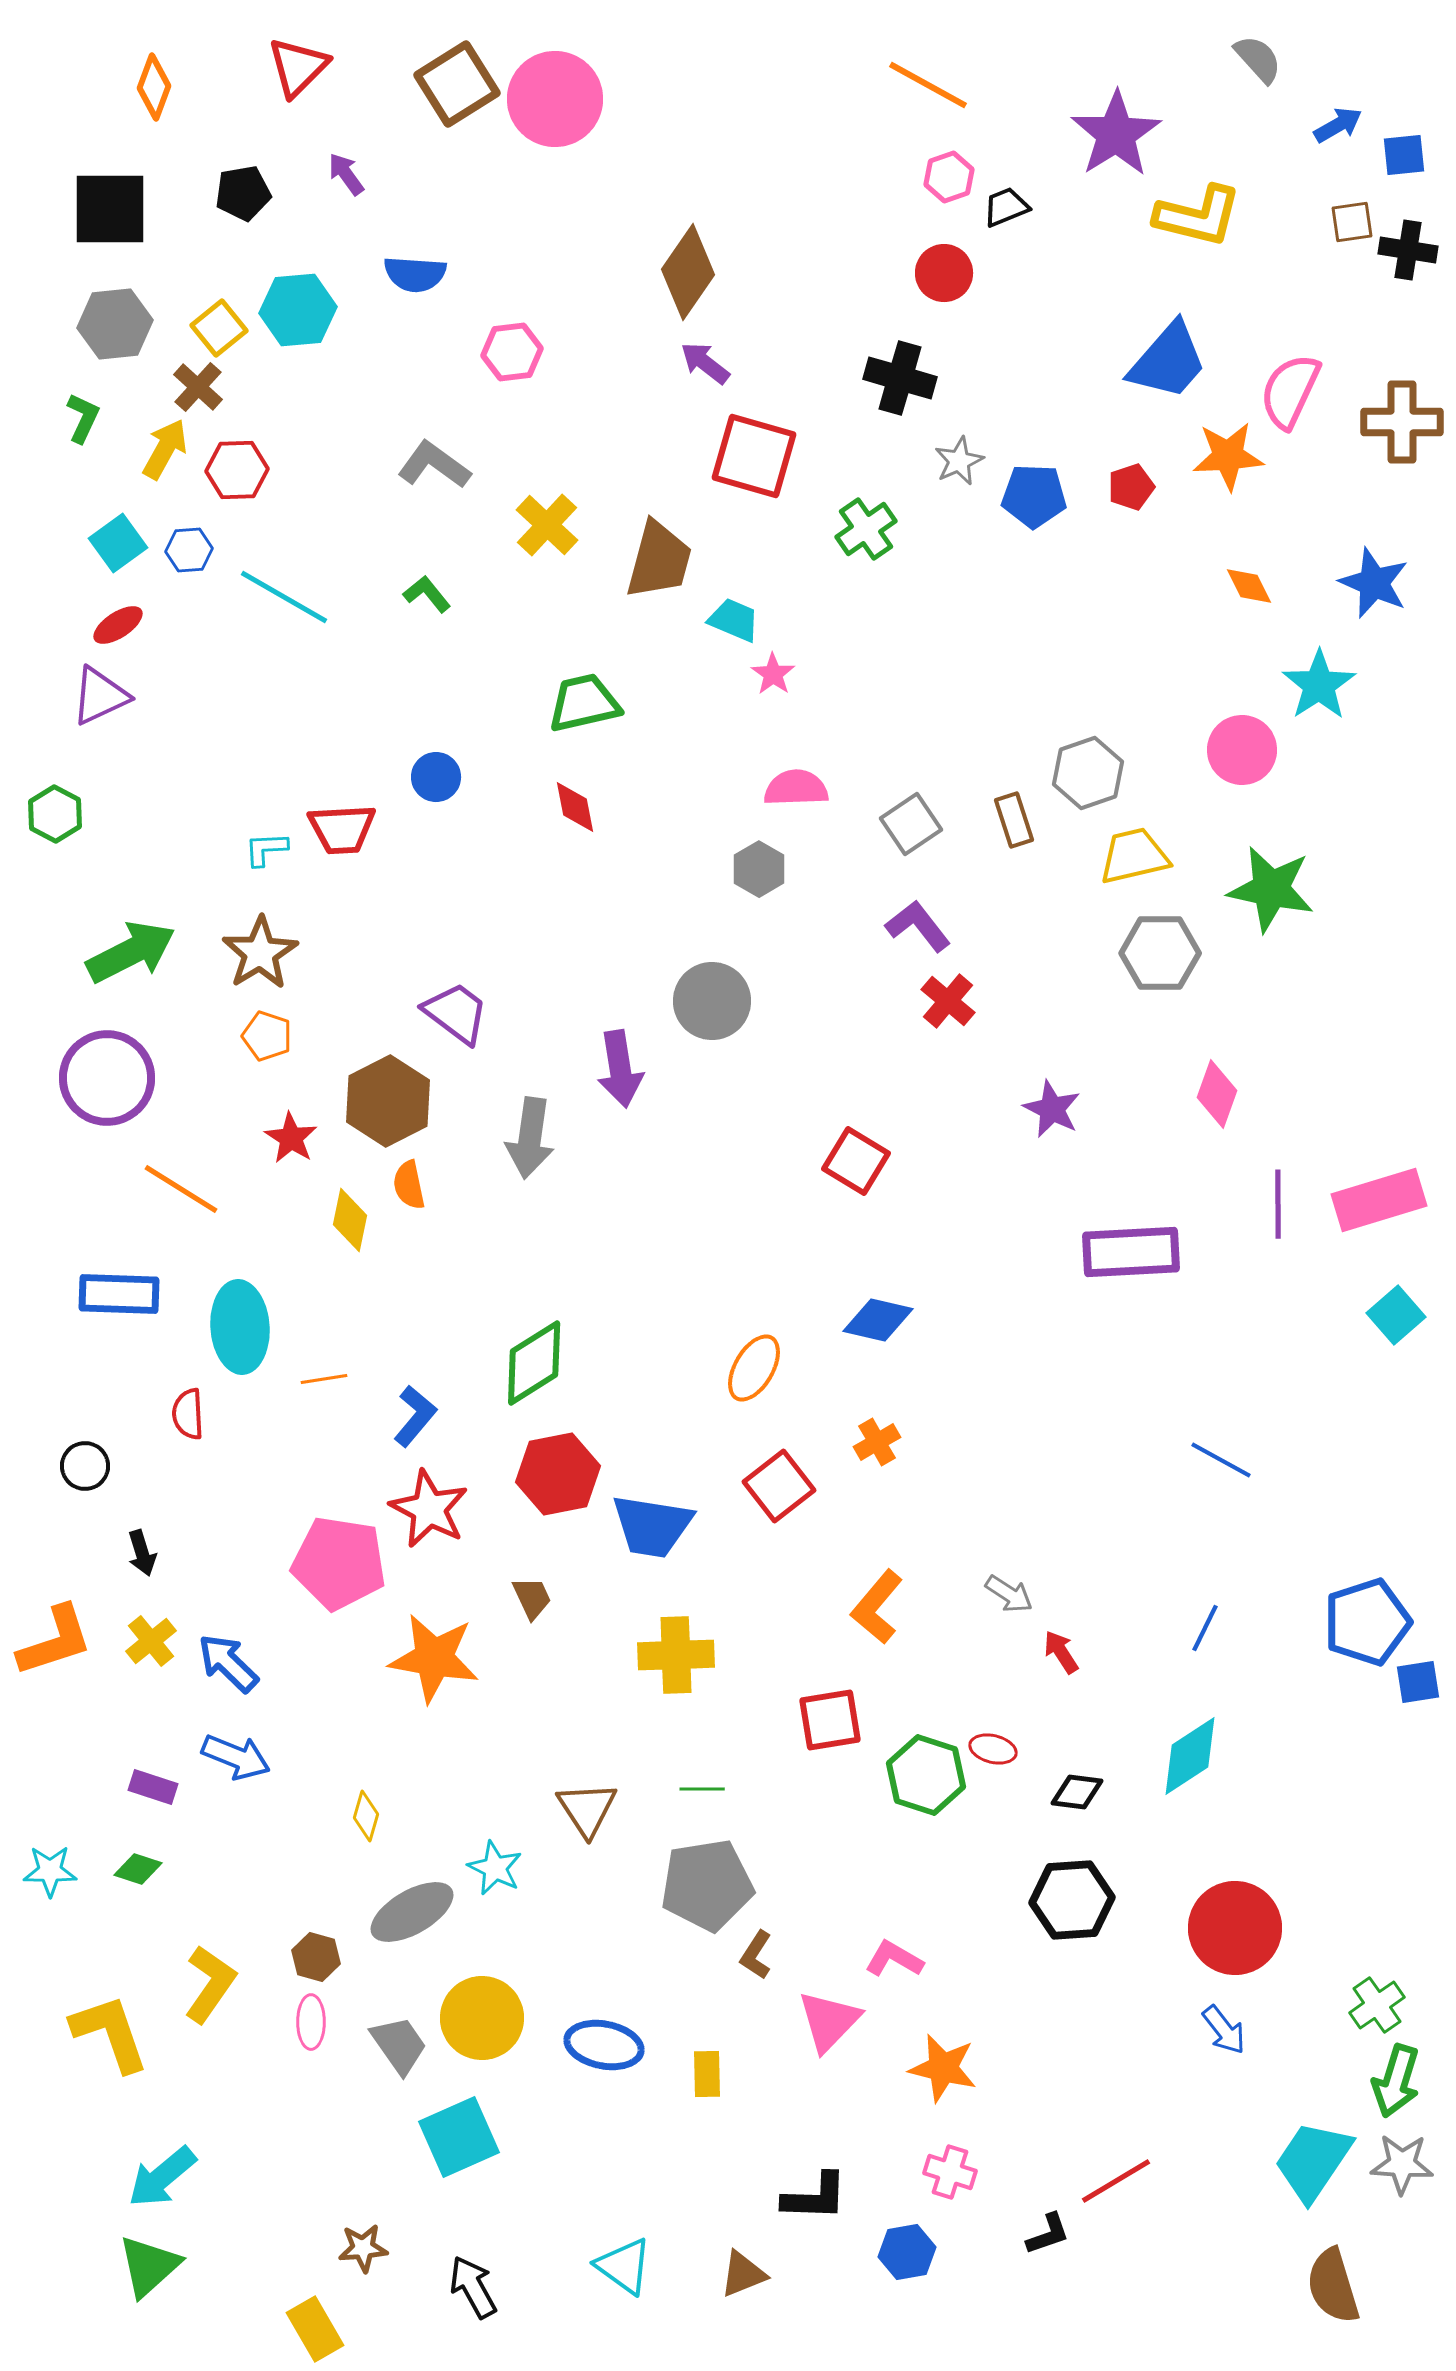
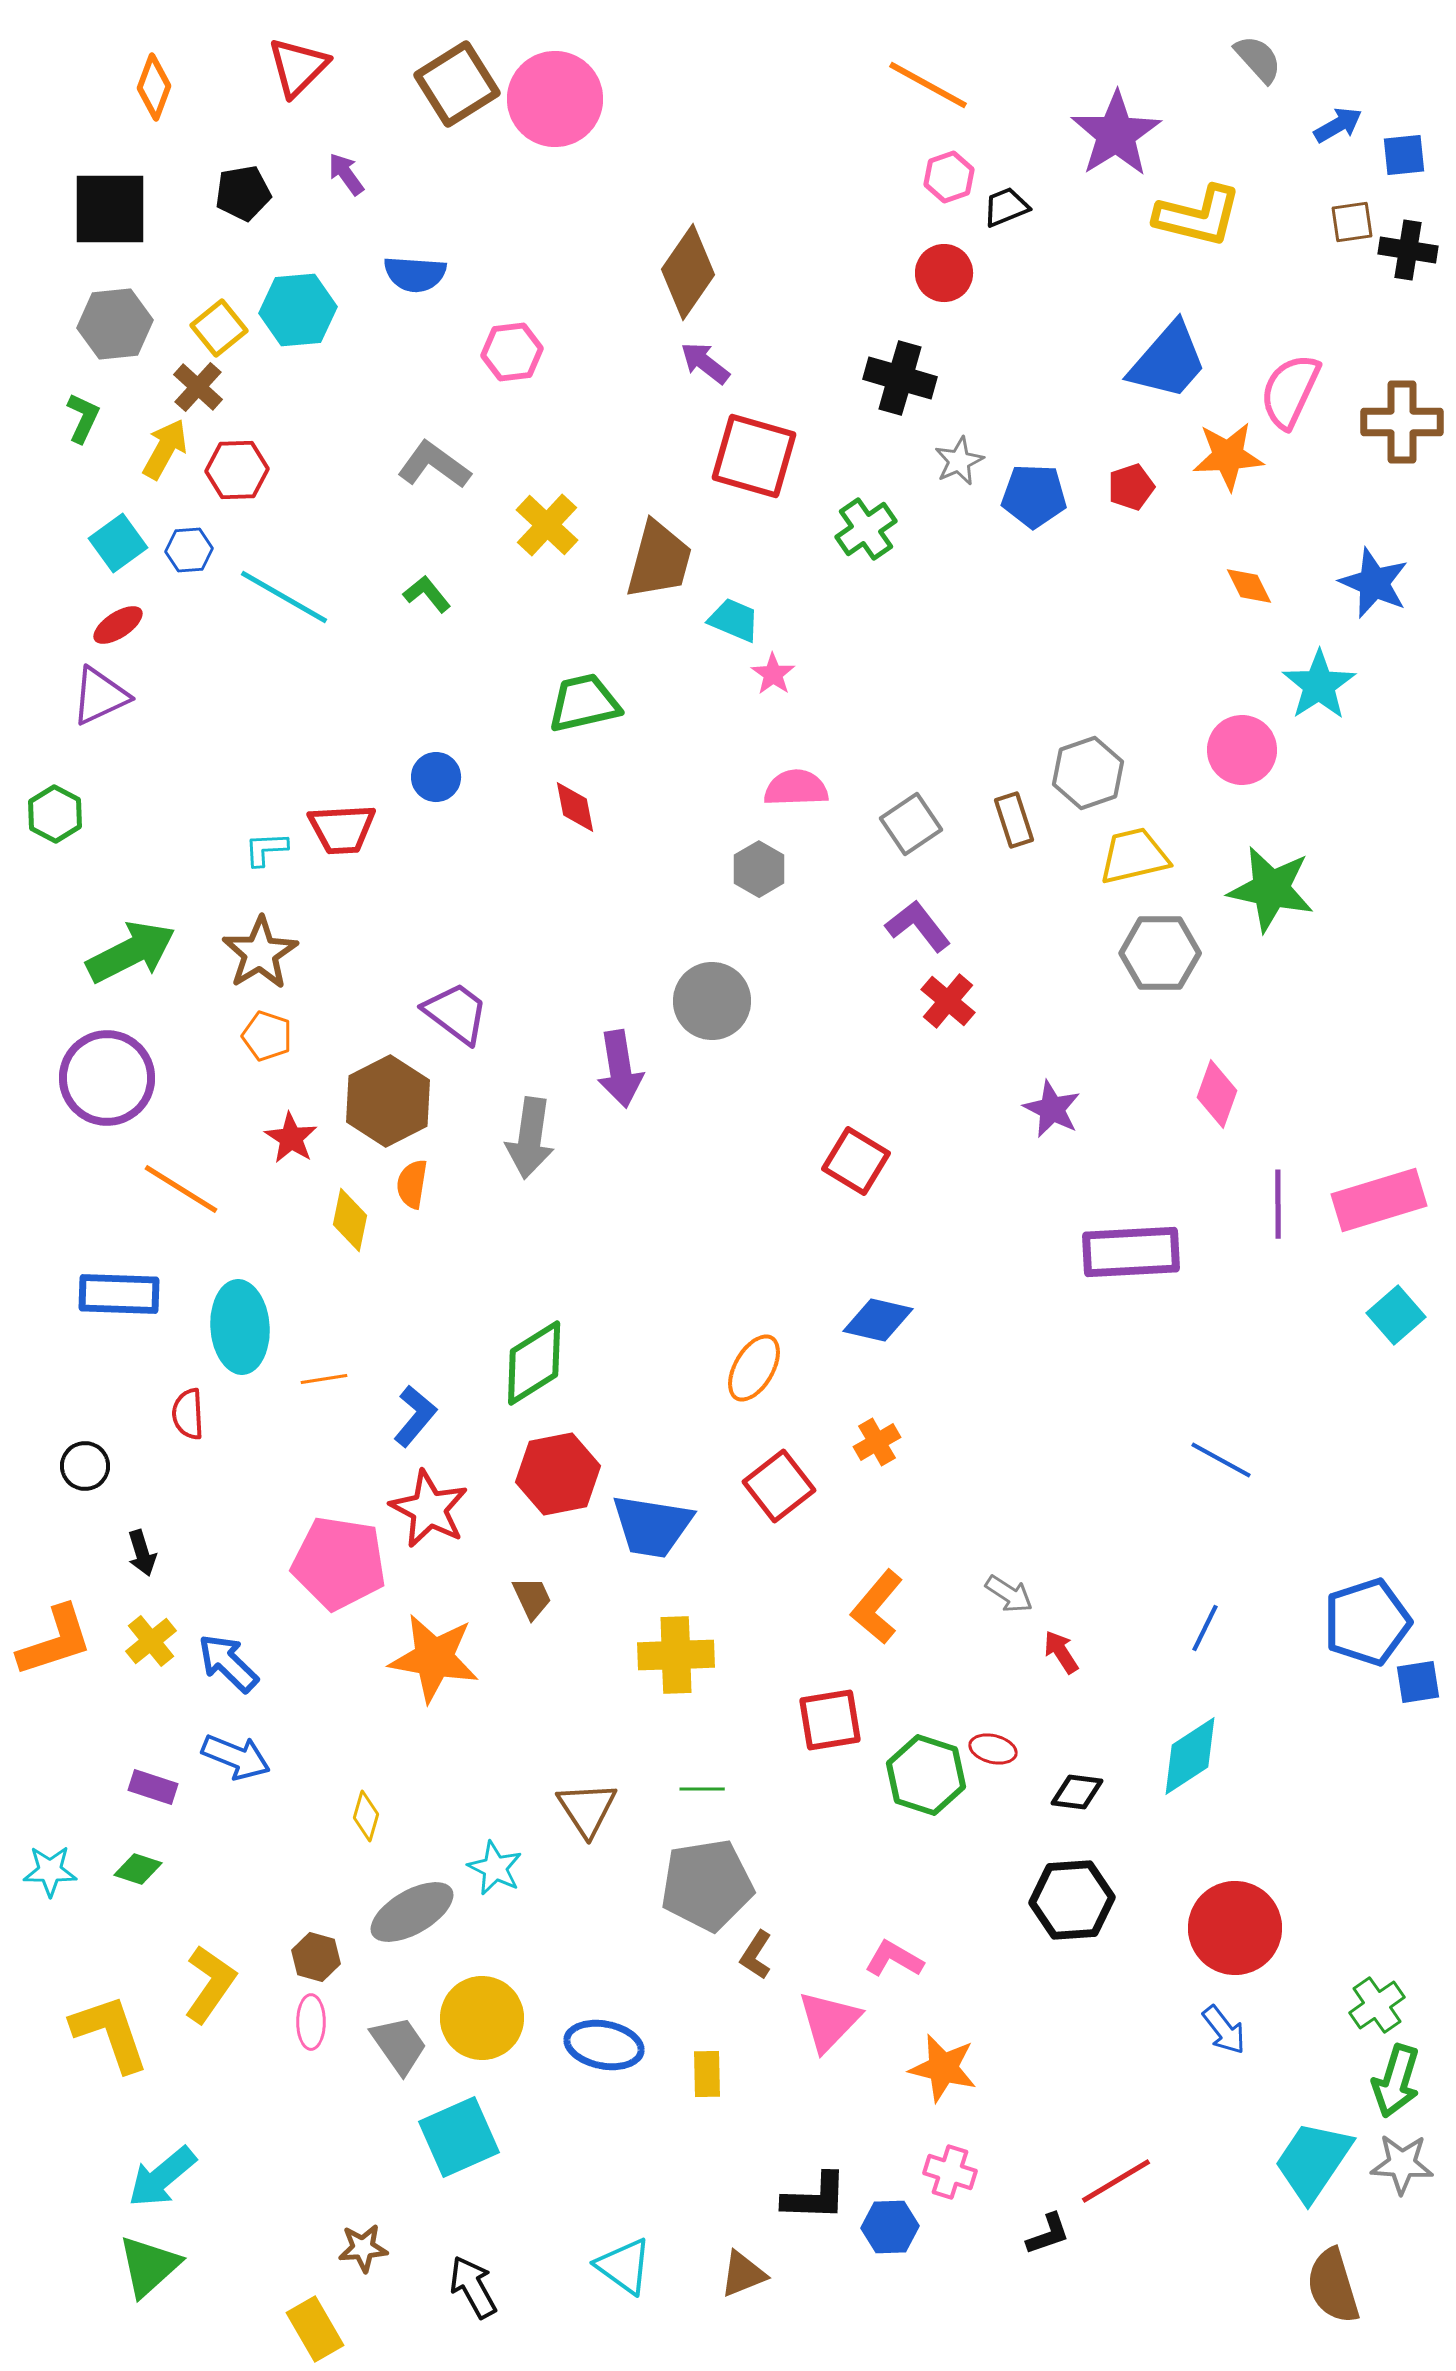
orange semicircle at (409, 1185): moved 3 px right, 1 px up; rotated 21 degrees clockwise
blue hexagon at (907, 2252): moved 17 px left, 25 px up; rotated 8 degrees clockwise
